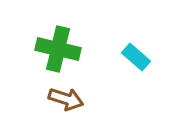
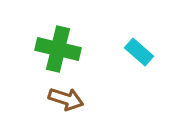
cyan rectangle: moved 3 px right, 5 px up
